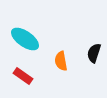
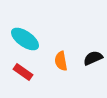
black semicircle: moved 1 px left, 5 px down; rotated 48 degrees clockwise
red rectangle: moved 4 px up
